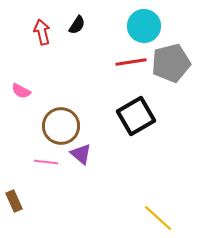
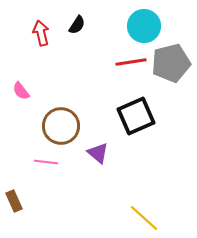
red arrow: moved 1 px left, 1 px down
pink semicircle: rotated 24 degrees clockwise
black square: rotated 6 degrees clockwise
purple triangle: moved 17 px right, 1 px up
yellow line: moved 14 px left
